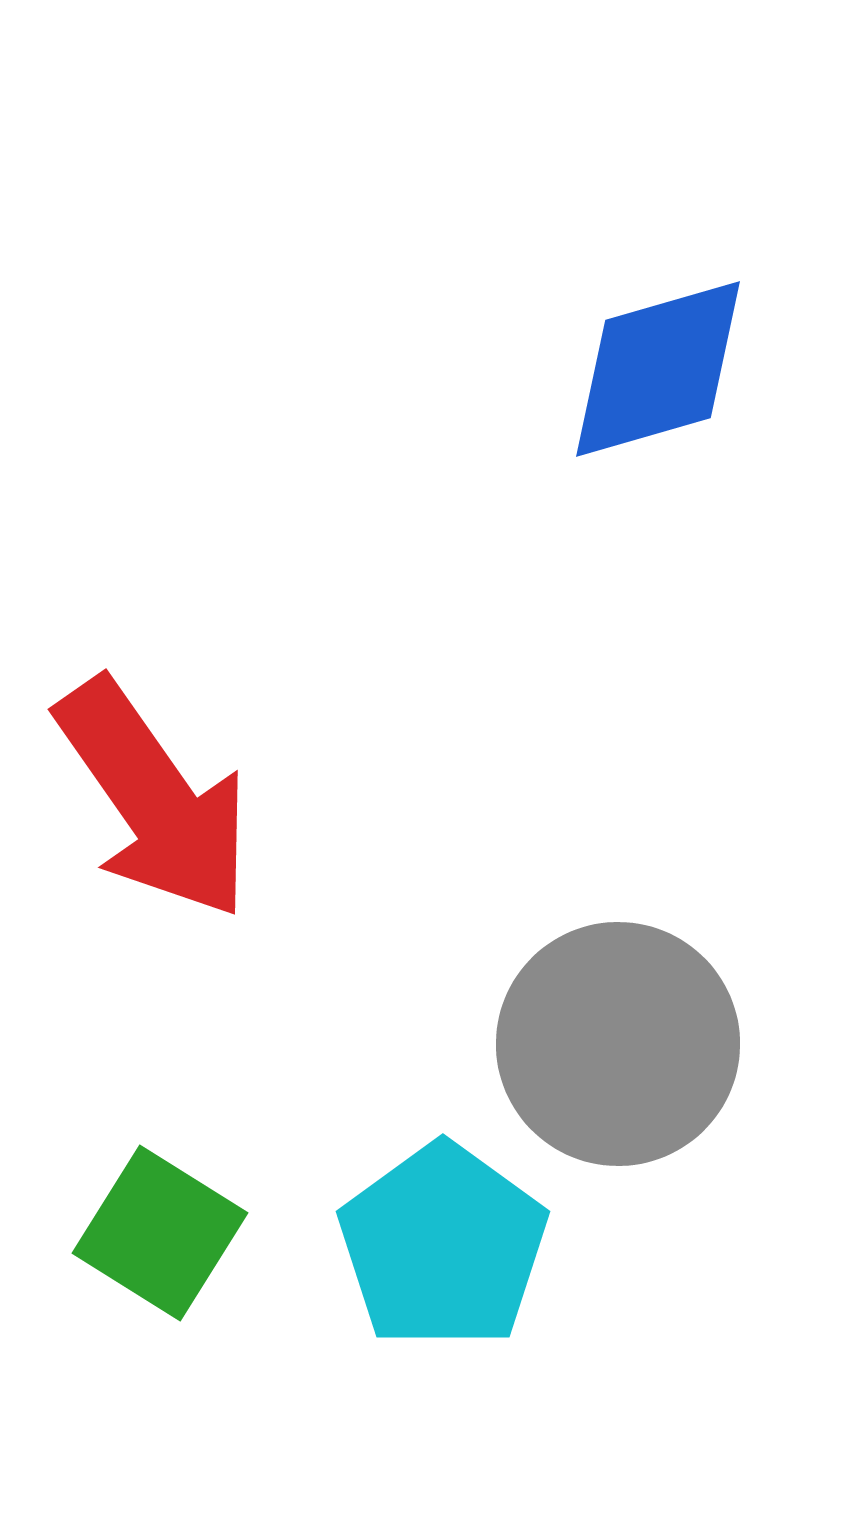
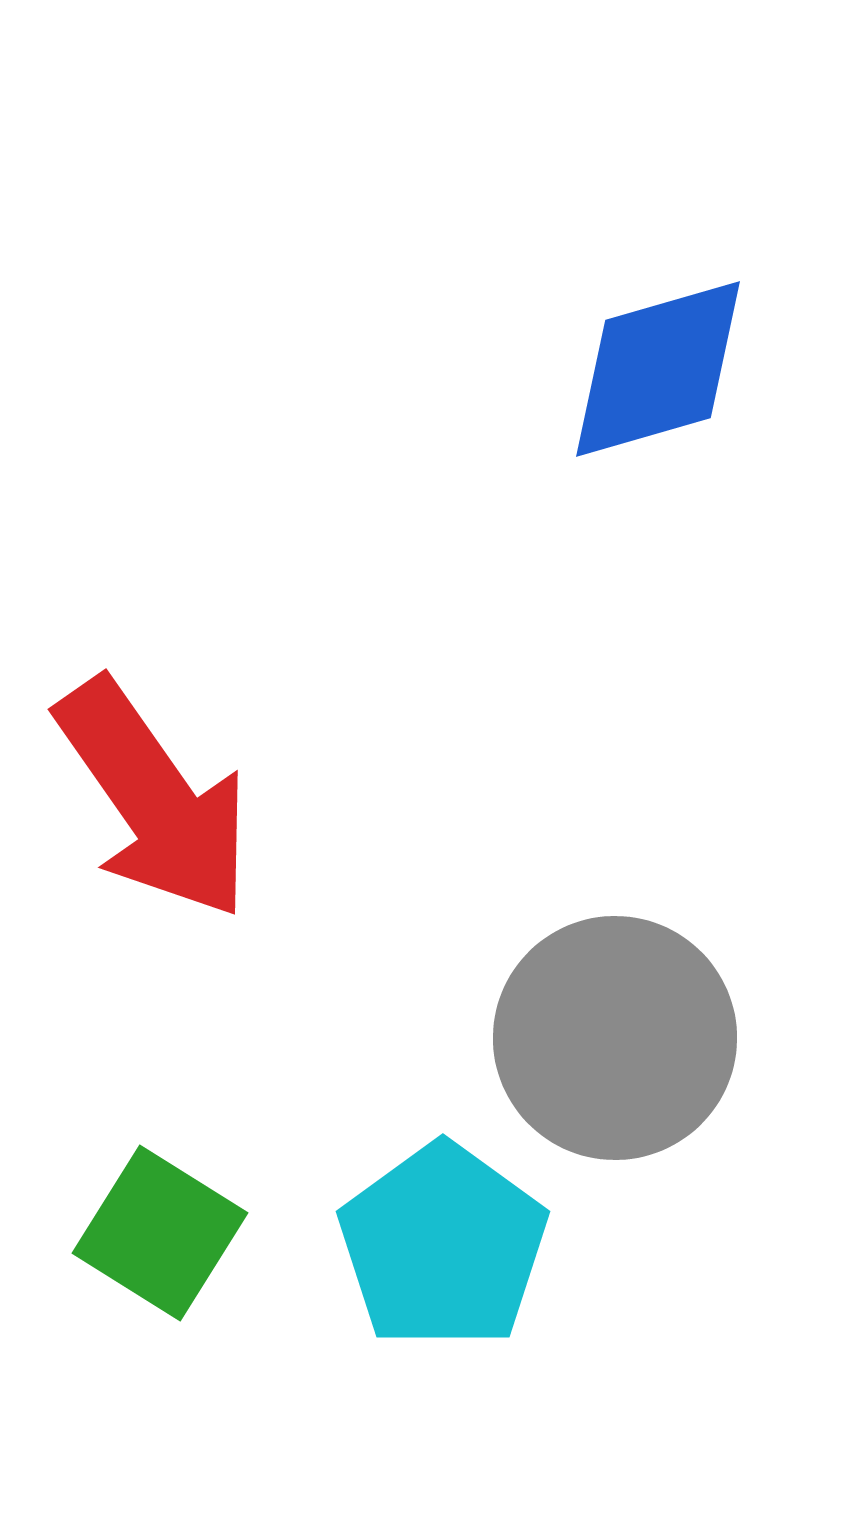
gray circle: moved 3 px left, 6 px up
